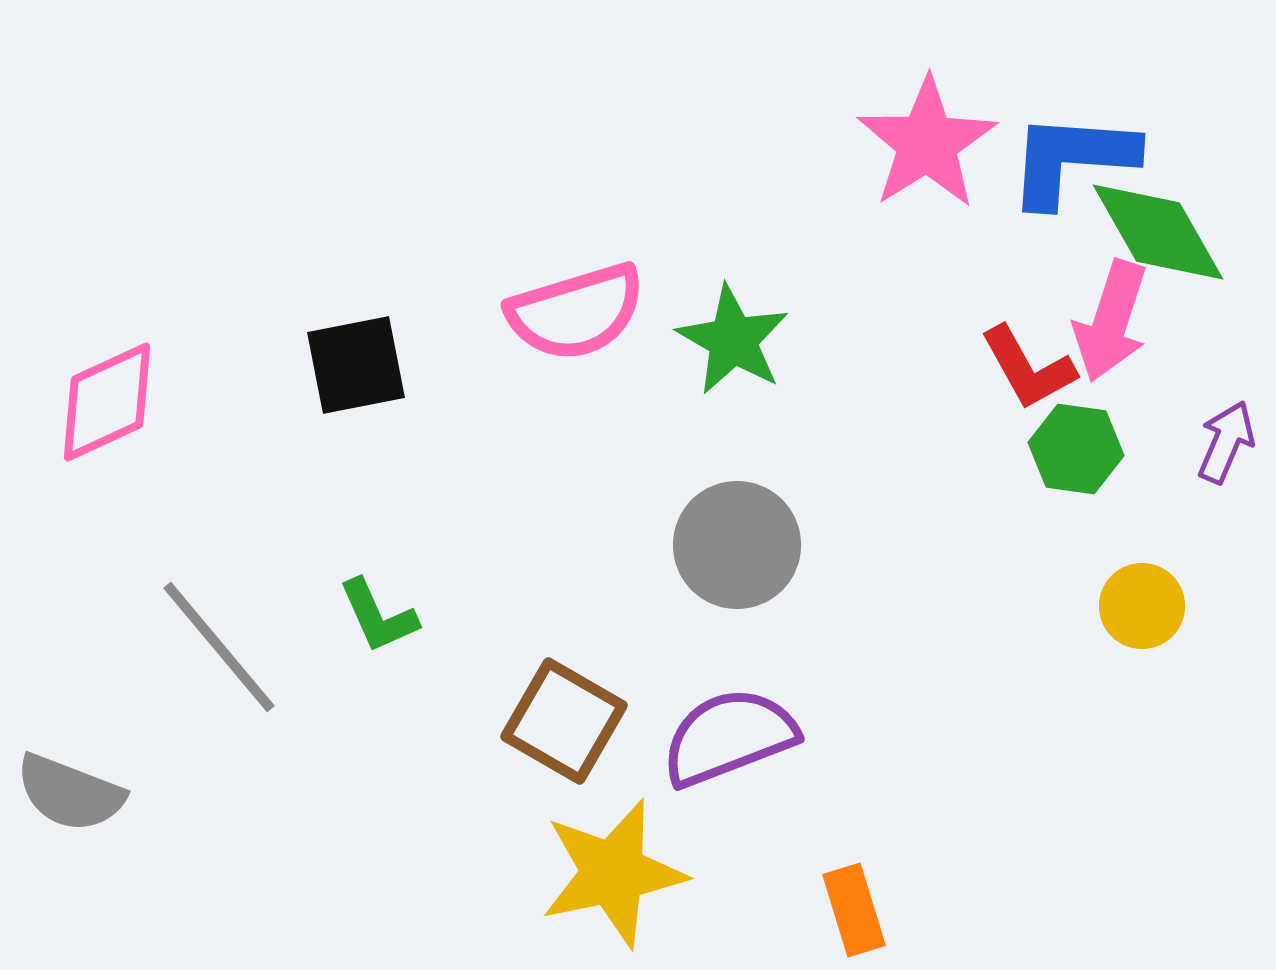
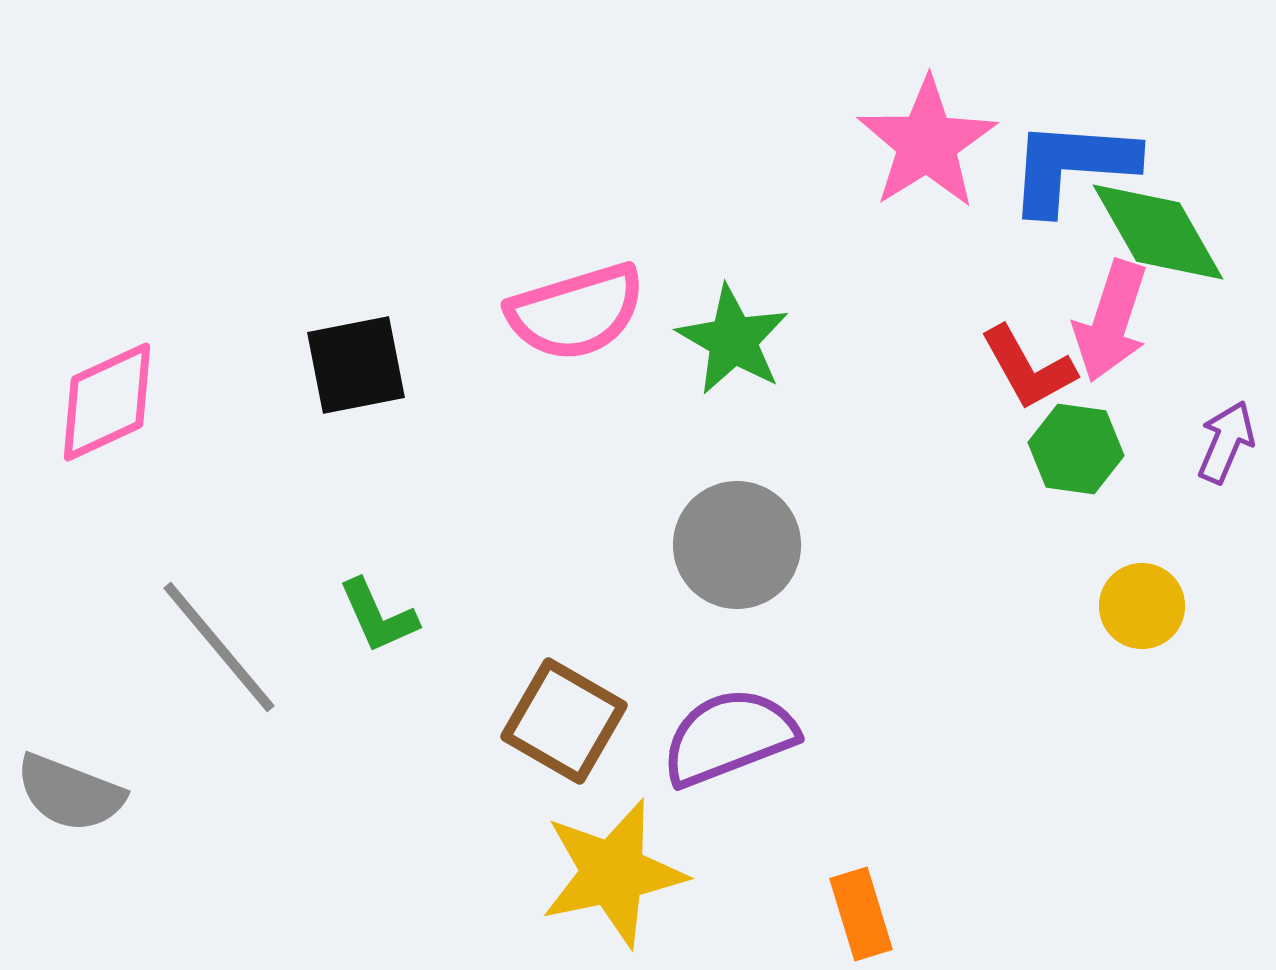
blue L-shape: moved 7 px down
orange rectangle: moved 7 px right, 4 px down
